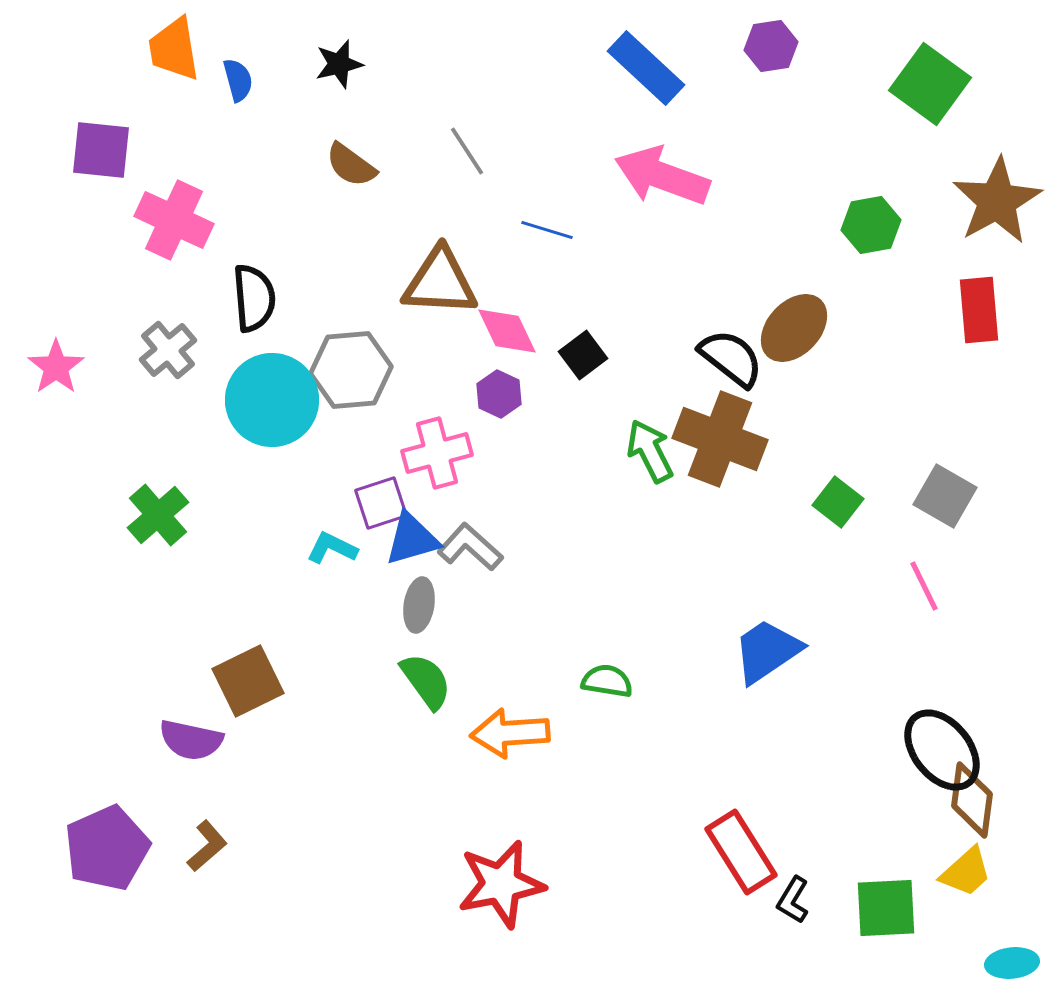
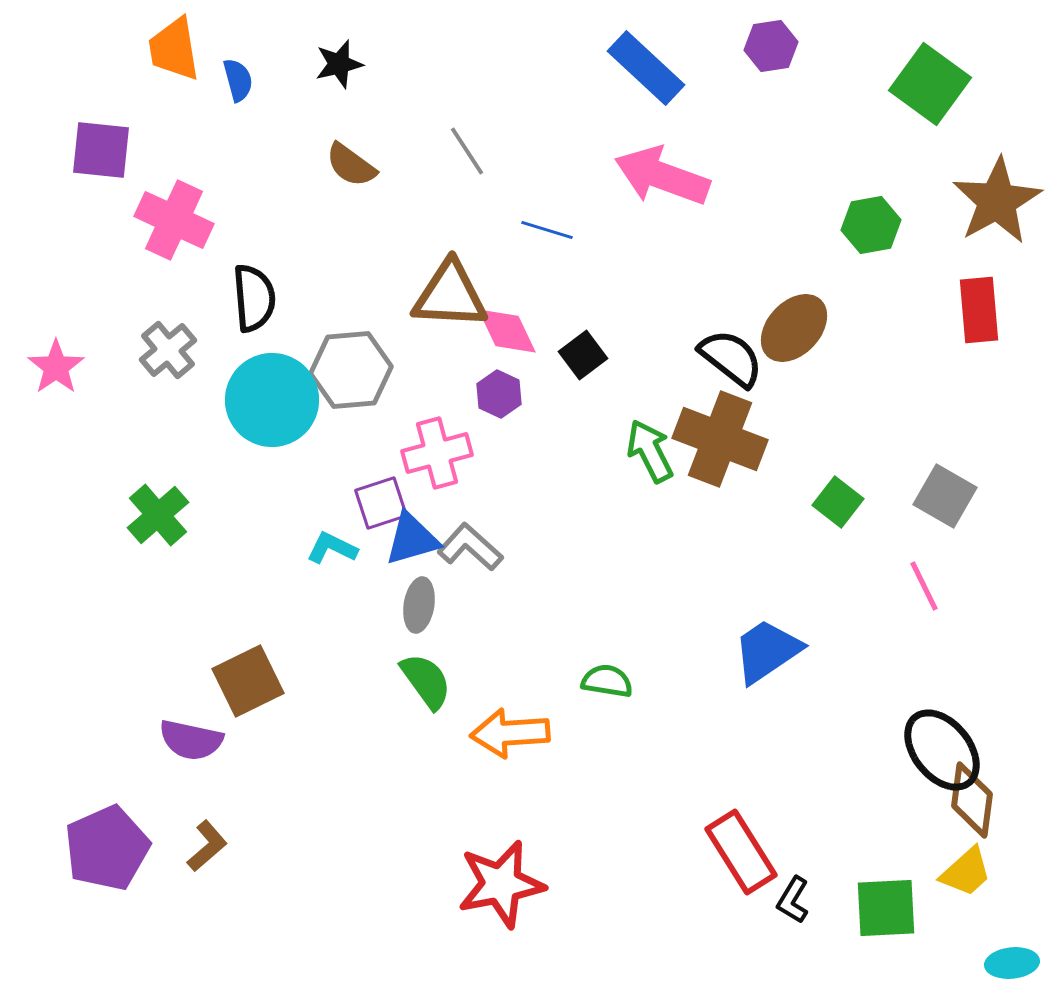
brown triangle at (440, 282): moved 10 px right, 13 px down
